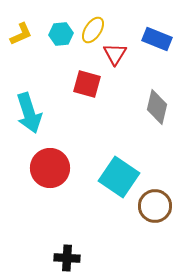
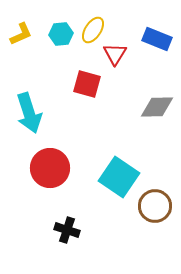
gray diamond: rotated 76 degrees clockwise
black cross: moved 28 px up; rotated 15 degrees clockwise
